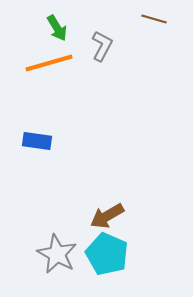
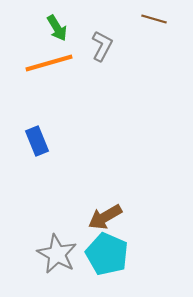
blue rectangle: rotated 60 degrees clockwise
brown arrow: moved 2 px left, 1 px down
